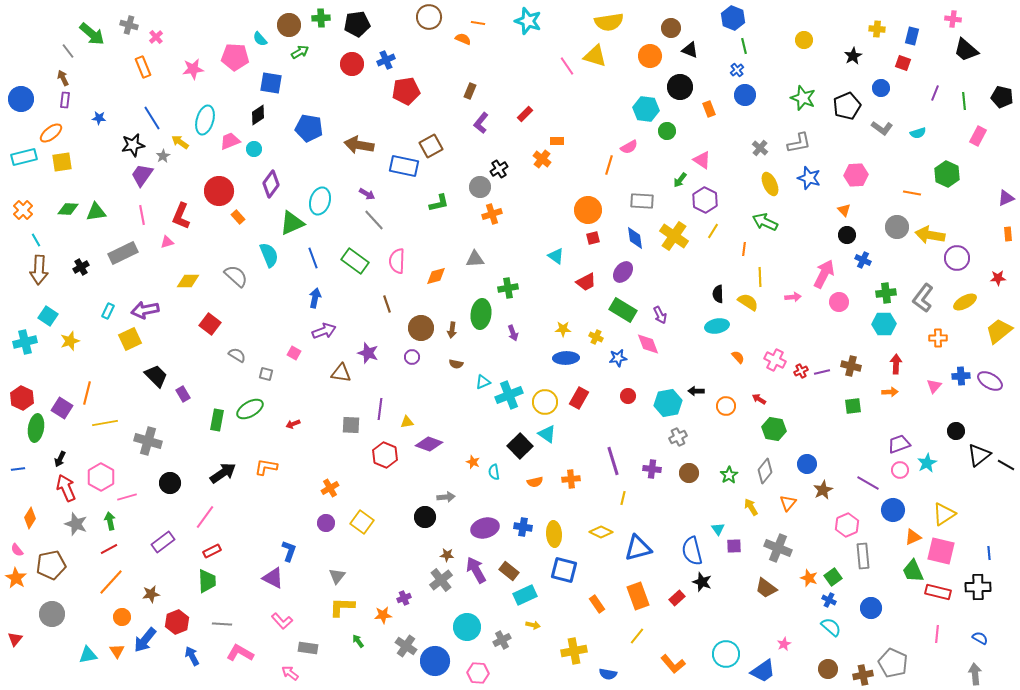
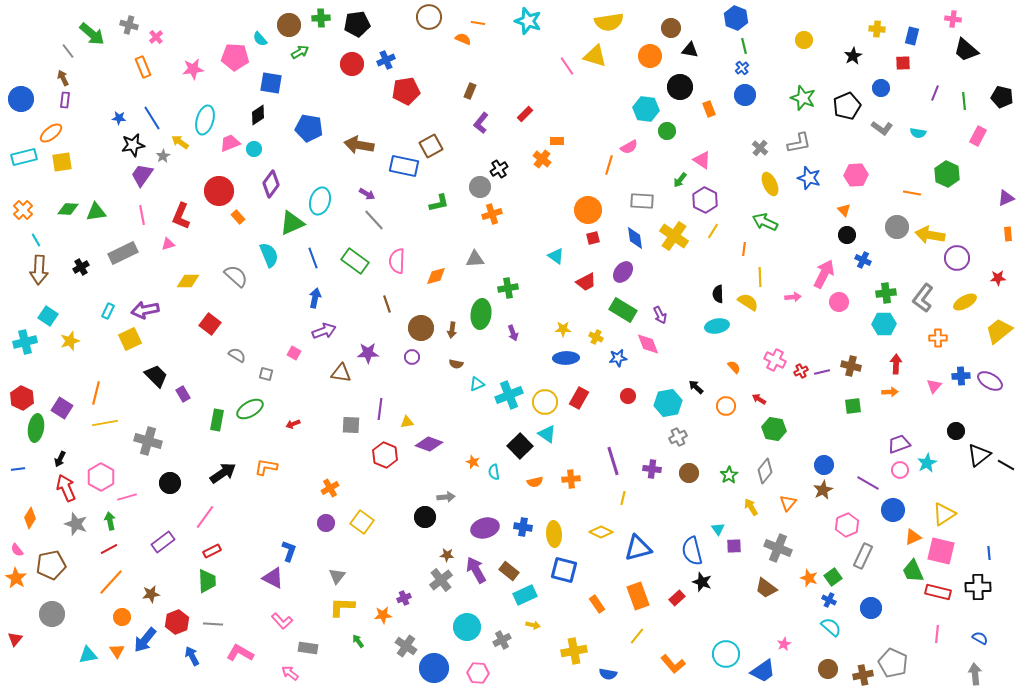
blue hexagon at (733, 18): moved 3 px right
black triangle at (690, 50): rotated 12 degrees counterclockwise
red square at (903, 63): rotated 21 degrees counterclockwise
blue cross at (737, 70): moved 5 px right, 2 px up
blue star at (99, 118): moved 20 px right
cyan semicircle at (918, 133): rotated 28 degrees clockwise
pink trapezoid at (230, 141): moved 2 px down
pink triangle at (167, 242): moved 1 px right, 2 px down
purple star at (368, 353): rotated 20 degrees counterclockwise
orange semicircle at (738, 357): moved 4 px left, 10 px down
cyan triangle at (483, 382): moved 6 px left, 2 px down
black arrow at (696, 391): moved 4 px up; rotated 42 degrees clockwise
orange line at (87, 393): moved 9 px right
blue circle at (807, 464): moved 17 px right, 1 px down
gray rectangle at (863, 556): rotated 30 degrees clockwise
gray line at (222, 624): moved 9 px left
blue circle at (435, 661): moved 1 px left, 7 px down
